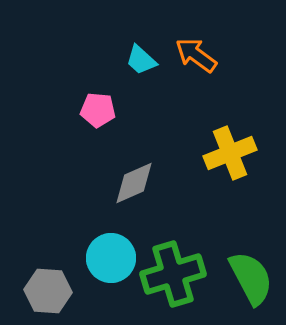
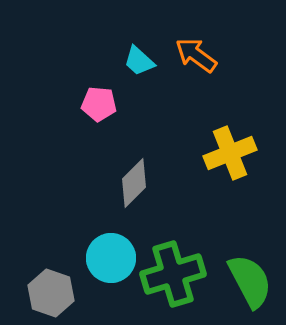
cyan trapezoid: moved 2 px left, 1 px down
pink pentagon: moved 1 px right, 6 px up
gray diamond: rotated 21 degrees counterclockwise
green semicircle: moved 1 px left, 3 px down
gray hexagon: moved 3 px right, 2 px down; rotated 15 degrees clockwise
